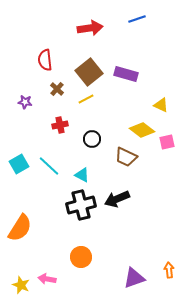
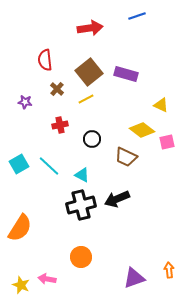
blue line: moved 3 px up
